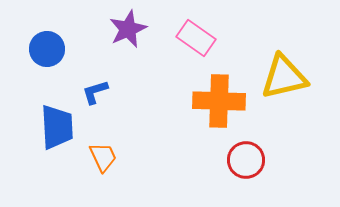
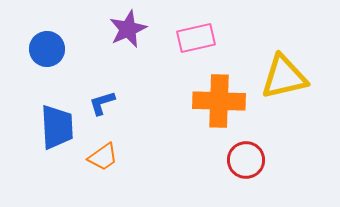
pink rectangle: rotated 48 degrees counterclockwise
blue L-shape: moved 7 px right, 11 px down
orange trapezoid: rotated 80 degrees clockwise
